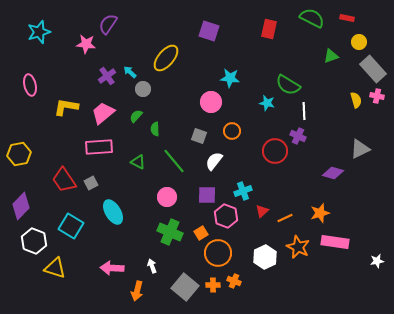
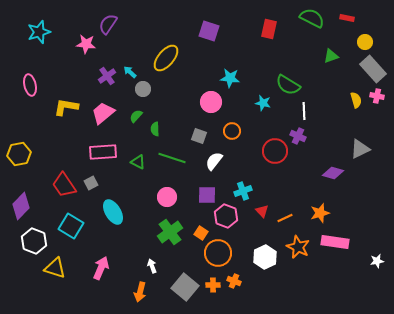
yellow circle at (359, 42): moved 6 px right
cyan star at (267, 103): moved 4 px left
pink rectangle at (99, 147): moved 4 px right, 5 px down
green line at (174, 161): moved 2 px left, 3 px up; rotated 32 degrees counterclockwise
red trapezoid at (64, 180): moved 5 px down
red triangle at (262, 211): rotated 32 degrees counterclockwise
green cross at (170, 232): rotated 30 degrees clockwise
orange square at (201, 233): rotated 24 degrees counterclockwise
pink arrow at (112, 268): moved 11 px left; rotated 110 degrees clockwise
orange arrow at (137, 291): moved 3 px right, 1 px down
